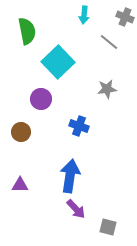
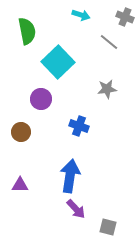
cyan arrow: moved 3 px left; rotated 78 degrees counterclockwise
